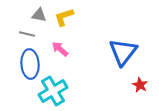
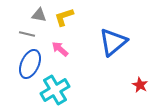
blue triangle: moved 10 px left, 10 px up; rotated 12 degrees clockwise
blue ellipse: rotated 28 degrees clockwise
cyan cross: moved 2 px right, 1 px up
